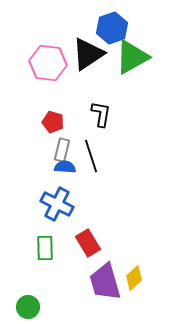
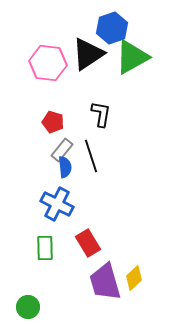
gray rectangle: rotated 25 degrees clockwise
blue semicircle: rotated 80 degrees clockwise
